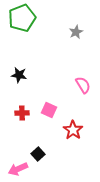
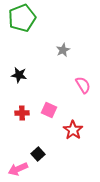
gray star: moved 13 px left, 18 px down
